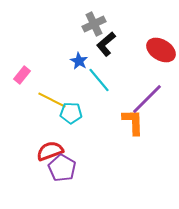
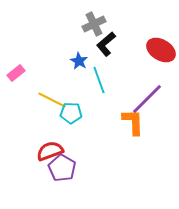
pink rectangle: moved 6 px left, 2 px up; rotated 12 degrees clockwise
cyan line: rotated 20 degrees clockwise
